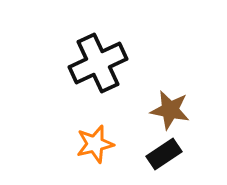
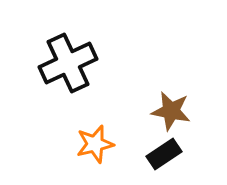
black cross: moved 30 px left
brown star: moved 1 px right, 1 px down
